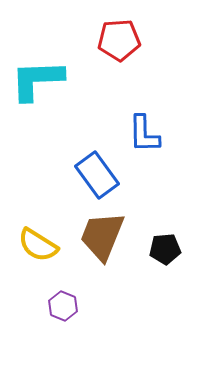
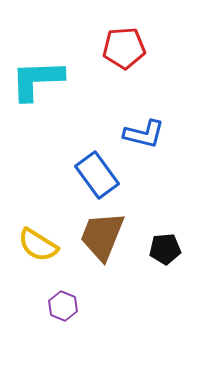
red pentagon: moved 5 px right, 8 px down
blue L-shape: rotated 75 degrees counterclockwise
